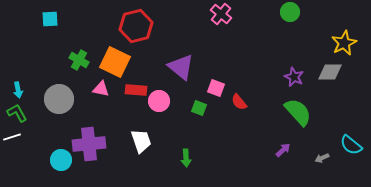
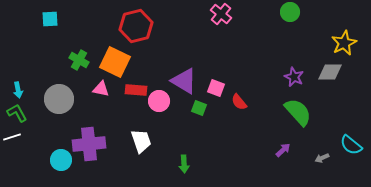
purple triangle: moved 3 px right, 14 px down; rotated 8 degrees counterclockwise
green arrow: moved 2 px left, 6 px down
